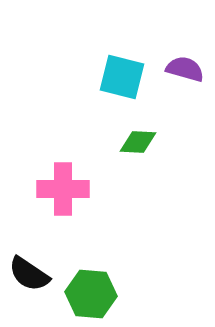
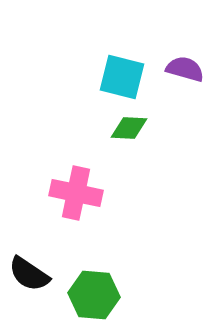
green diamond: moved 9 px left, 14 px up
pink cross: moved 13 px right, 4 px down; rotated 12 degrees clockwise
green hexagon: moved 3 px right, 1 px down
